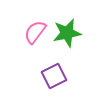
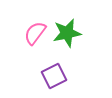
pink semicircle: moved 1 px down
